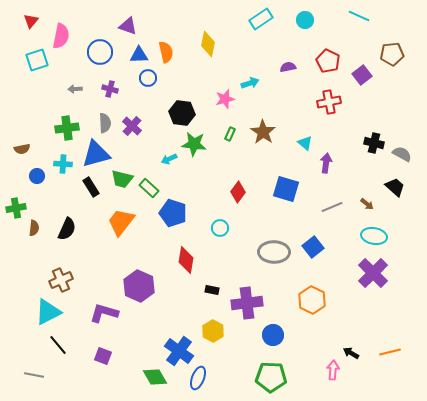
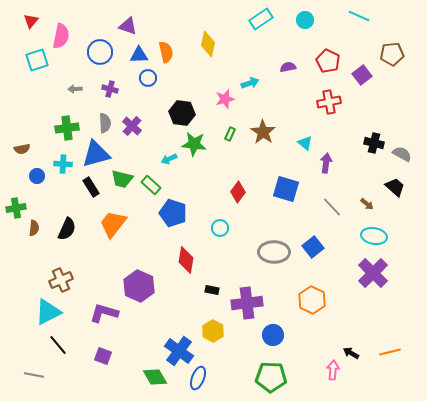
green rectangle at (149, 188): moved 2 px right, 3 px up
gray line at (332, 207): rotated 70 degrees clockwise
orange trapezoid at (121, 222): moved 8 px left, 2 px down
